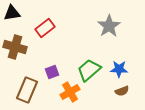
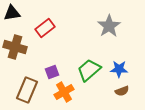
orange cross: moved 6 px left
